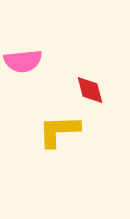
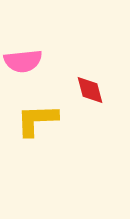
yellow L-shape: moved 22 px left, 11 px up
